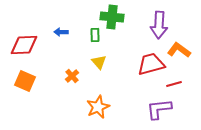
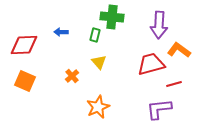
green rectangle: rotated 16 degrees clockwise
